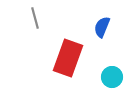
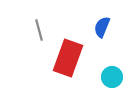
gray line: moved 4 px right, 12 px down
